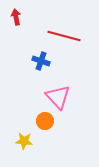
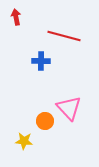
blue cross: rotated 18 degrees counterclockwise
pink triangle: moved 11 px right, 11 px down
